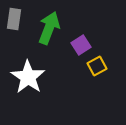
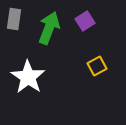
purple square: moved 4 px right, 24 px up
